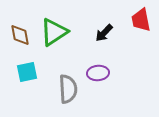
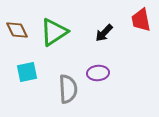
brown diamond: moved 3 px left, 5 px up; rotated 15 degrees counterclockwise
